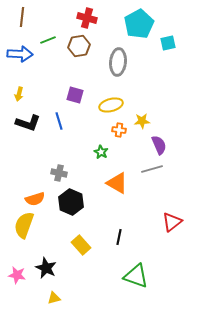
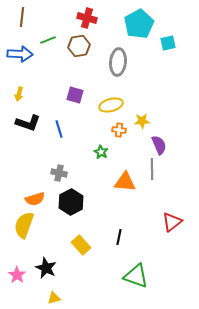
blue line: moved 8 px down
gray line: rotated 75 degrees counterclockwise
orange triangle: moved 8 px right, 1 px up; rotated 25 degrees counterclockwise
black hexagon: rotated 10 degrees clockwise
pink star: rotated 24 degrees clockwise
